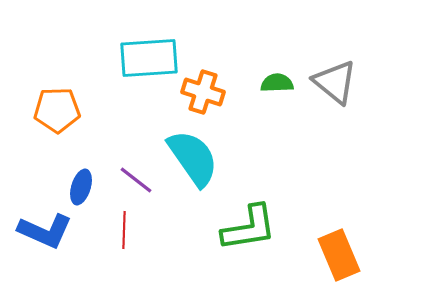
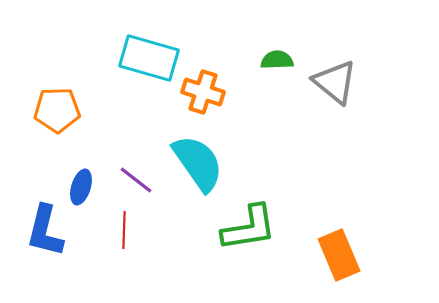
cyan rectangle: rotated 20 degrees clockwise
green semicircle: moved 23 px up
cyan semicircle: moved 5 px right, 5 px down
blue L-shape: rotated 80 degrees clockwise
